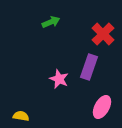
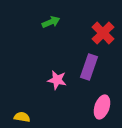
red cross: moved 1 px up
pink star: moved 2 px left, 1 px down; rotated 12 degrees counterclockwise
pink ellipse: rotated 10 degrees counterclockwise
yellow semicircle: moved 1 px right, 1 px down
